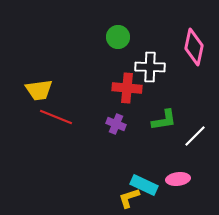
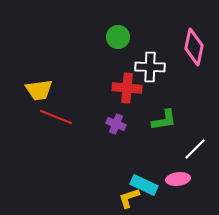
white line: moved 13 px down
